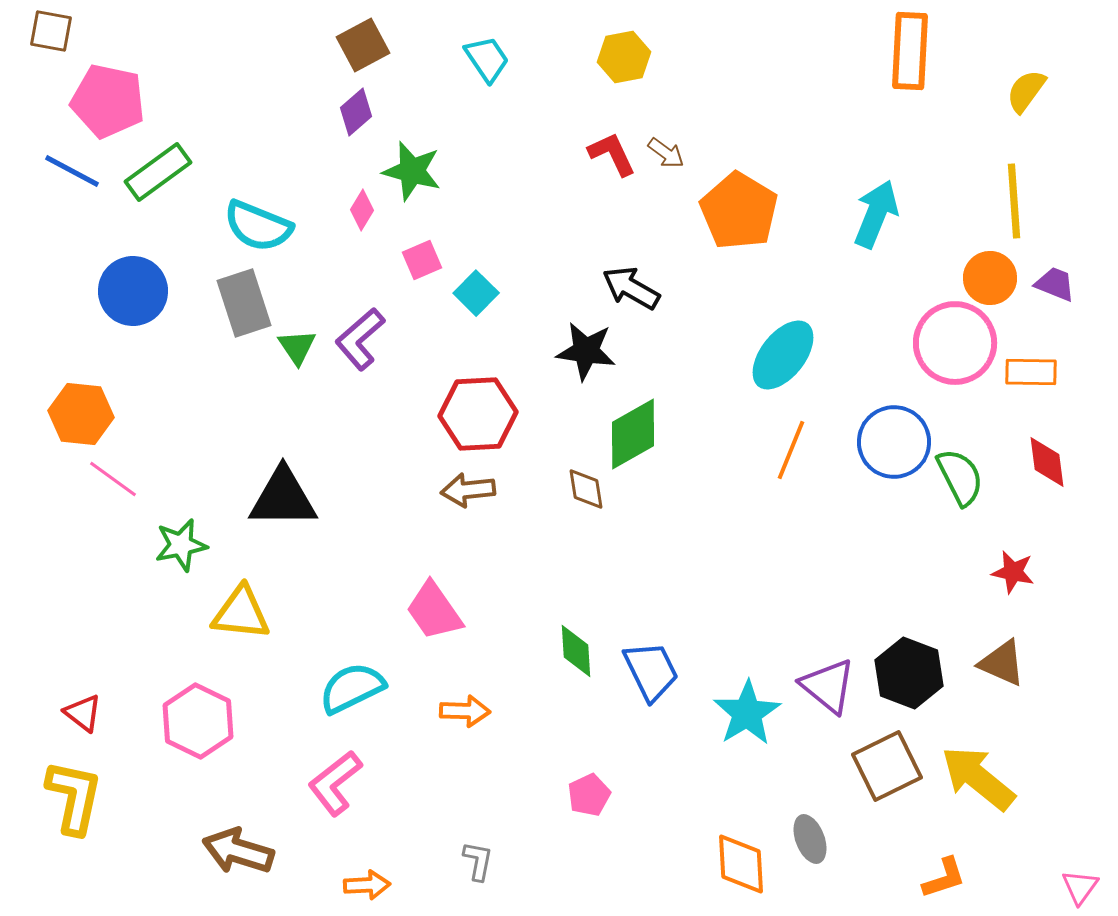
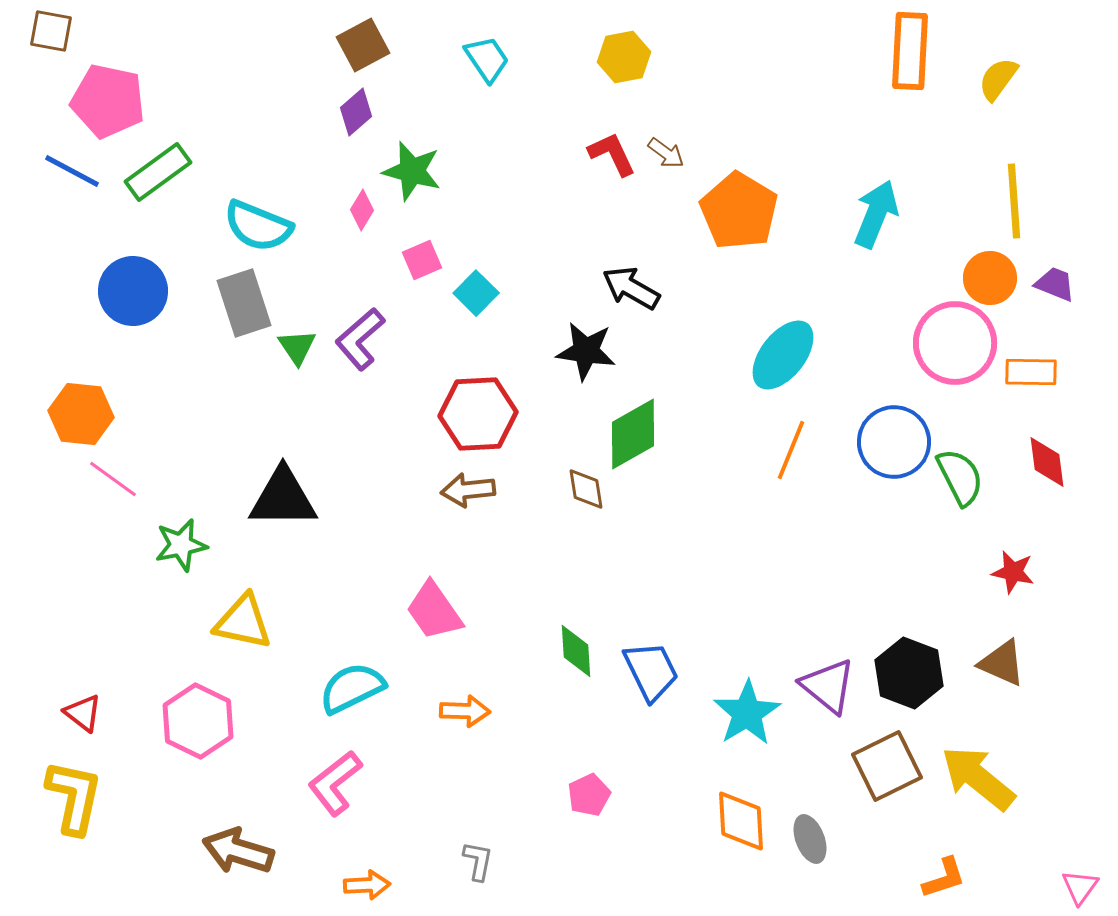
yellow semicircle at (1026, 91): moved 28 px left, 12 px up
yellow triangle at (241, 613): moved 2 px right, 9 px down; rotated 6 degrees clockwise
orange diamond at (741, 864): moved 43 px up
